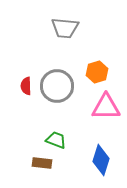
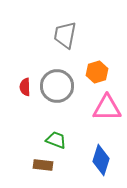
gray trapezoid: moved 7 px down; rotated 96 degrees clockwise
red semicircle: moved 1 px left, 1 px down
pink triangle: moved 1 px right, 1 px down
brown rectangle: moved 1 px right, 2 px down
